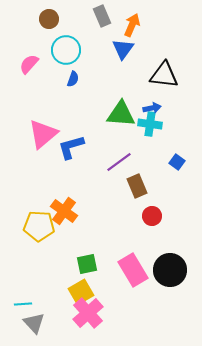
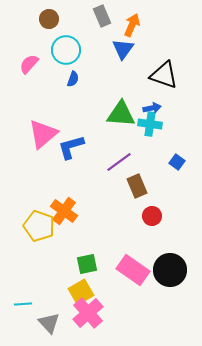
black triangle: rotated 12 degrees clockwise
yellow pentagon: rotated 16 degrees clockwise
pink rectangle: rotated 24 degrees counterclockwise
gray triangle: moved 15 px right
